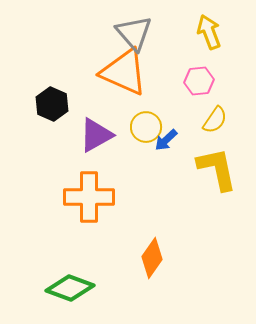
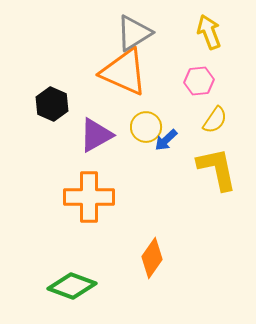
gray triangle: rotated 39 degrees clockwise
green diamond: moved 2 px right, 2 px up
